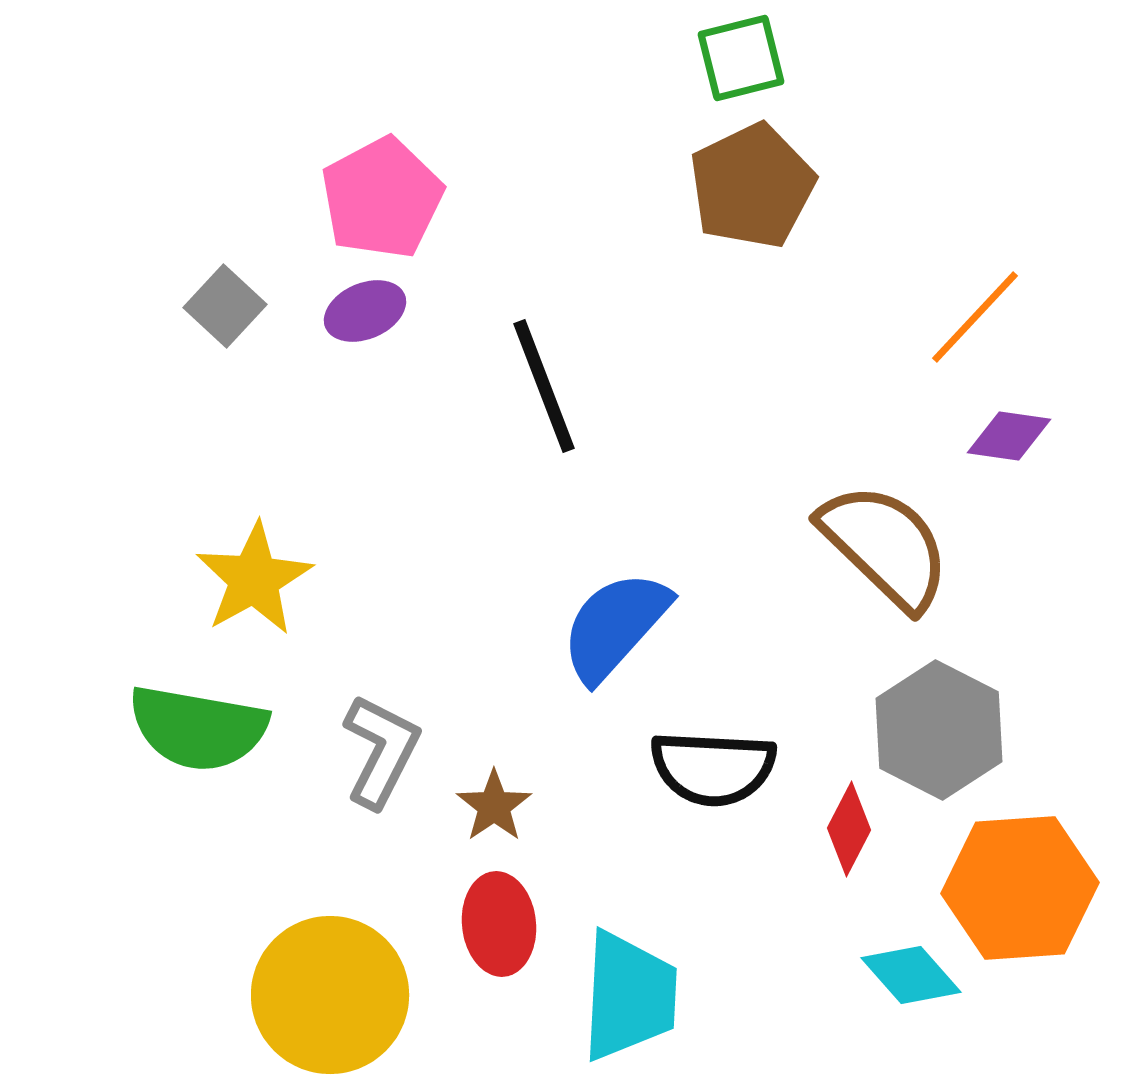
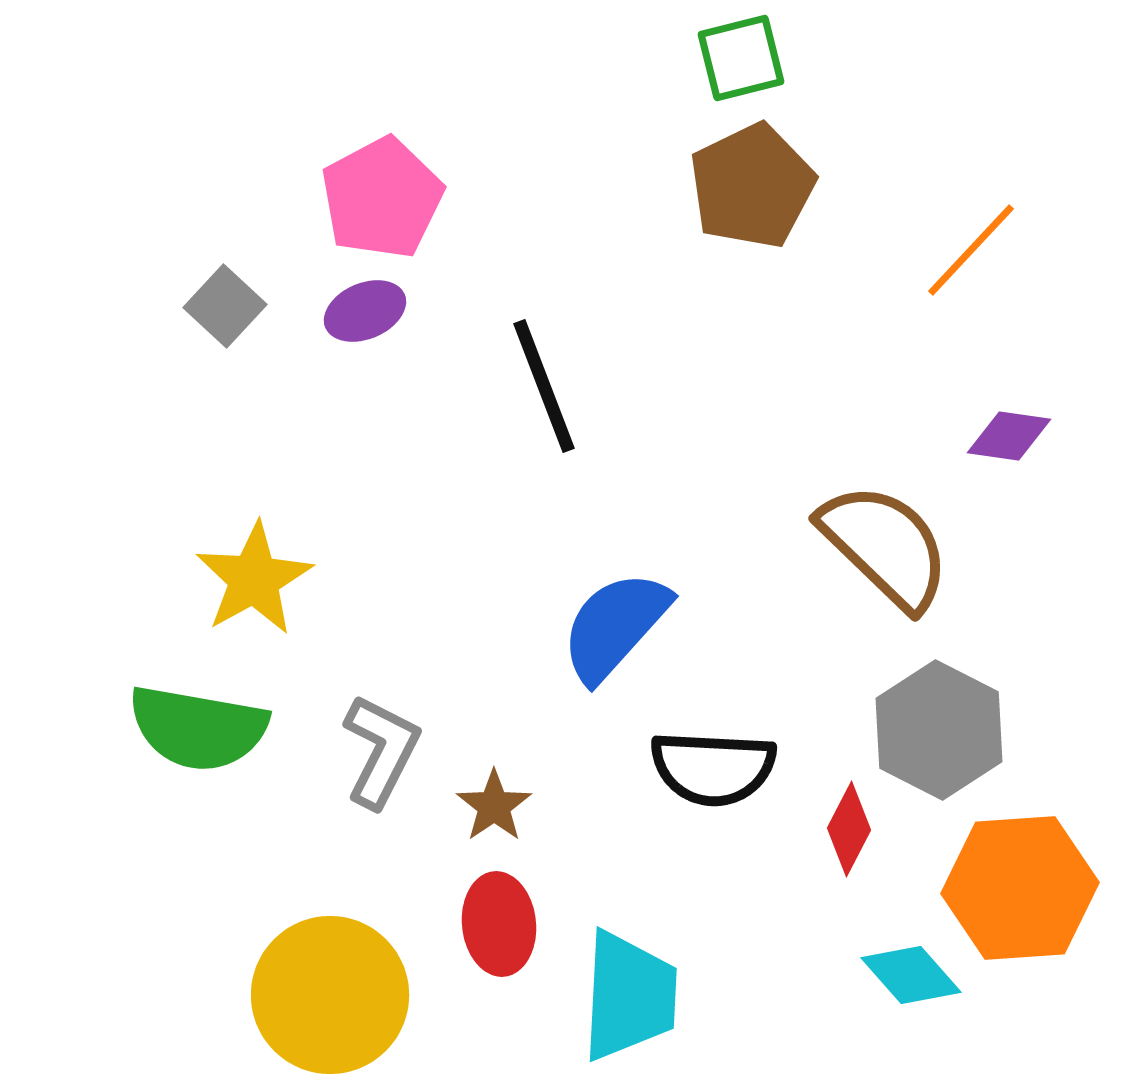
orange line: moved 4 px left, 67 px up
